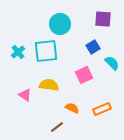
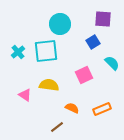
blue square: moved 5 px up
